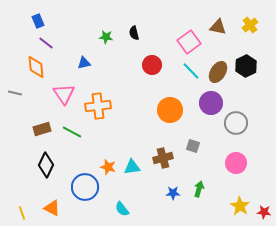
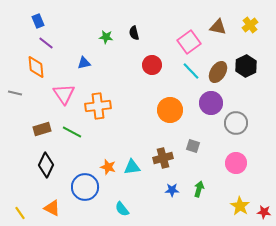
blue star: moved 1 px left, 3 px up
yellow line: moved 2 px left; rotated 16 degrees counterclockwise
